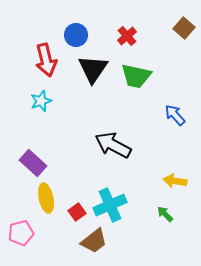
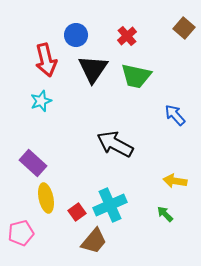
black arrow: moved 2 px right, 1 px up
brown trapezoid: rotated 12 degrees counterclockwise
